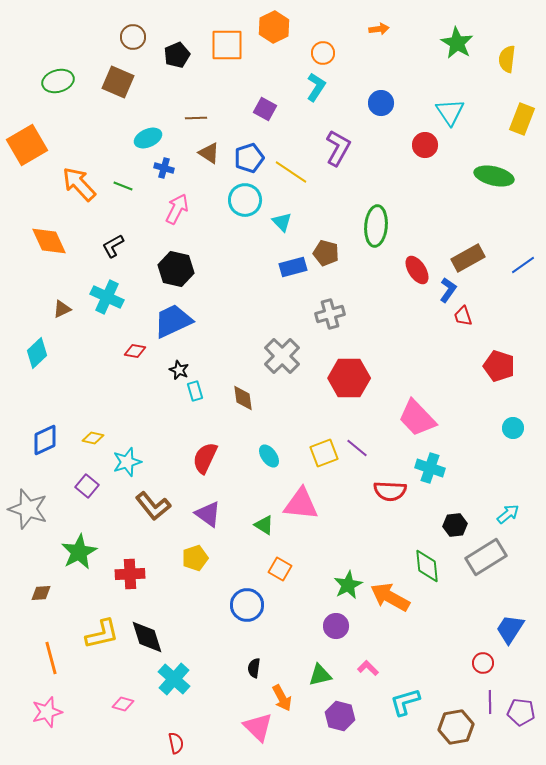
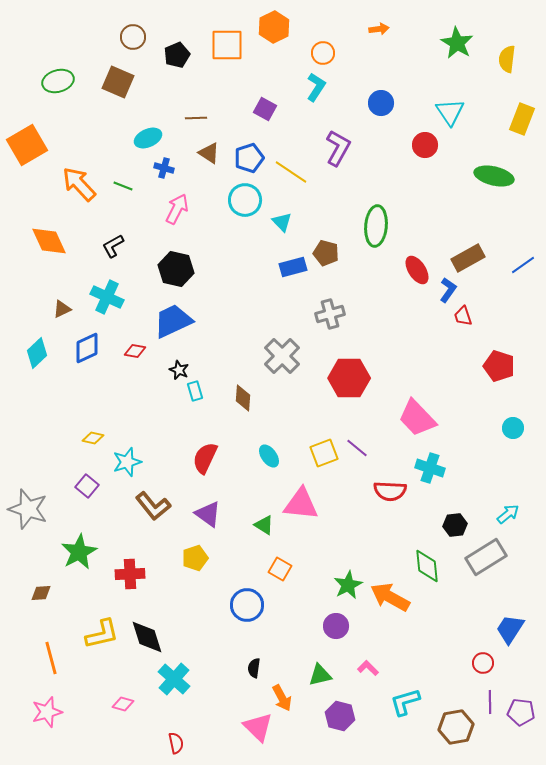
brown diamond at (243, 398): rotated 12 degrees clockwise
blue diamond at (45, 440): moved 42 px right, 92 px up
